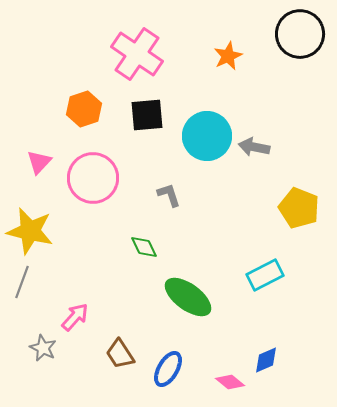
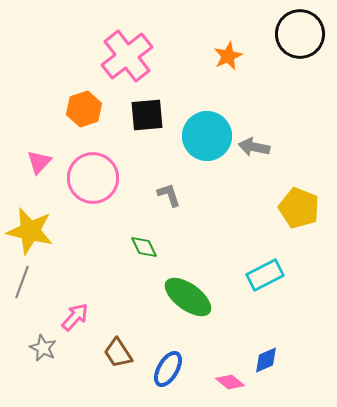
pink cross: moved 10 px left, 2 px down; rotated 18 degrees clockwise
brown trapezoid: moved 2 px left, 1 px up
